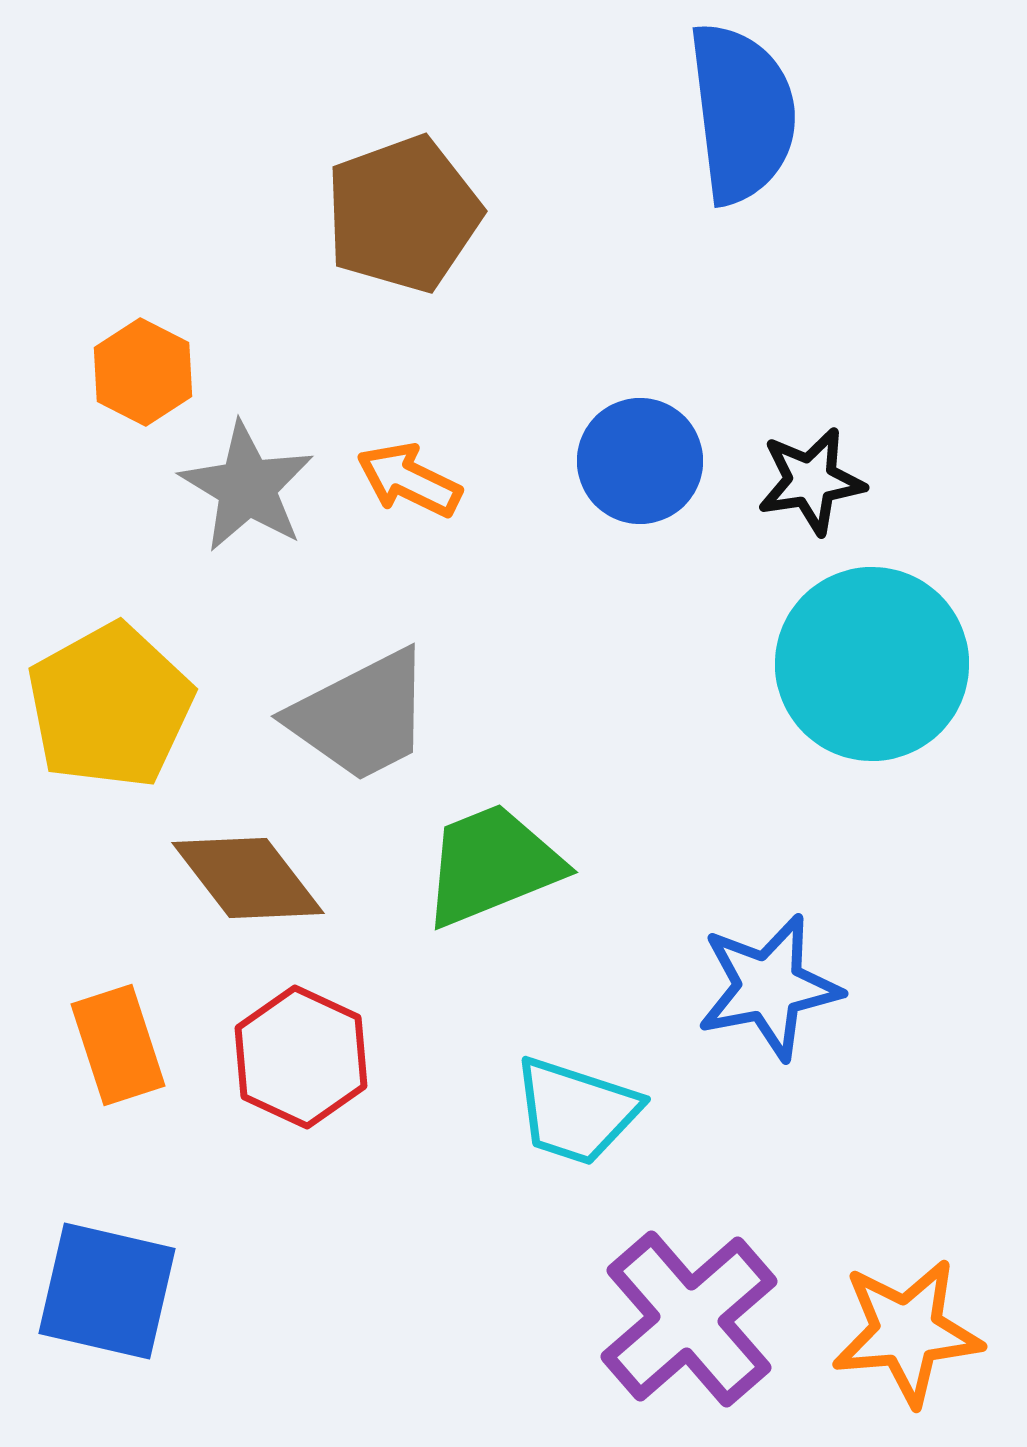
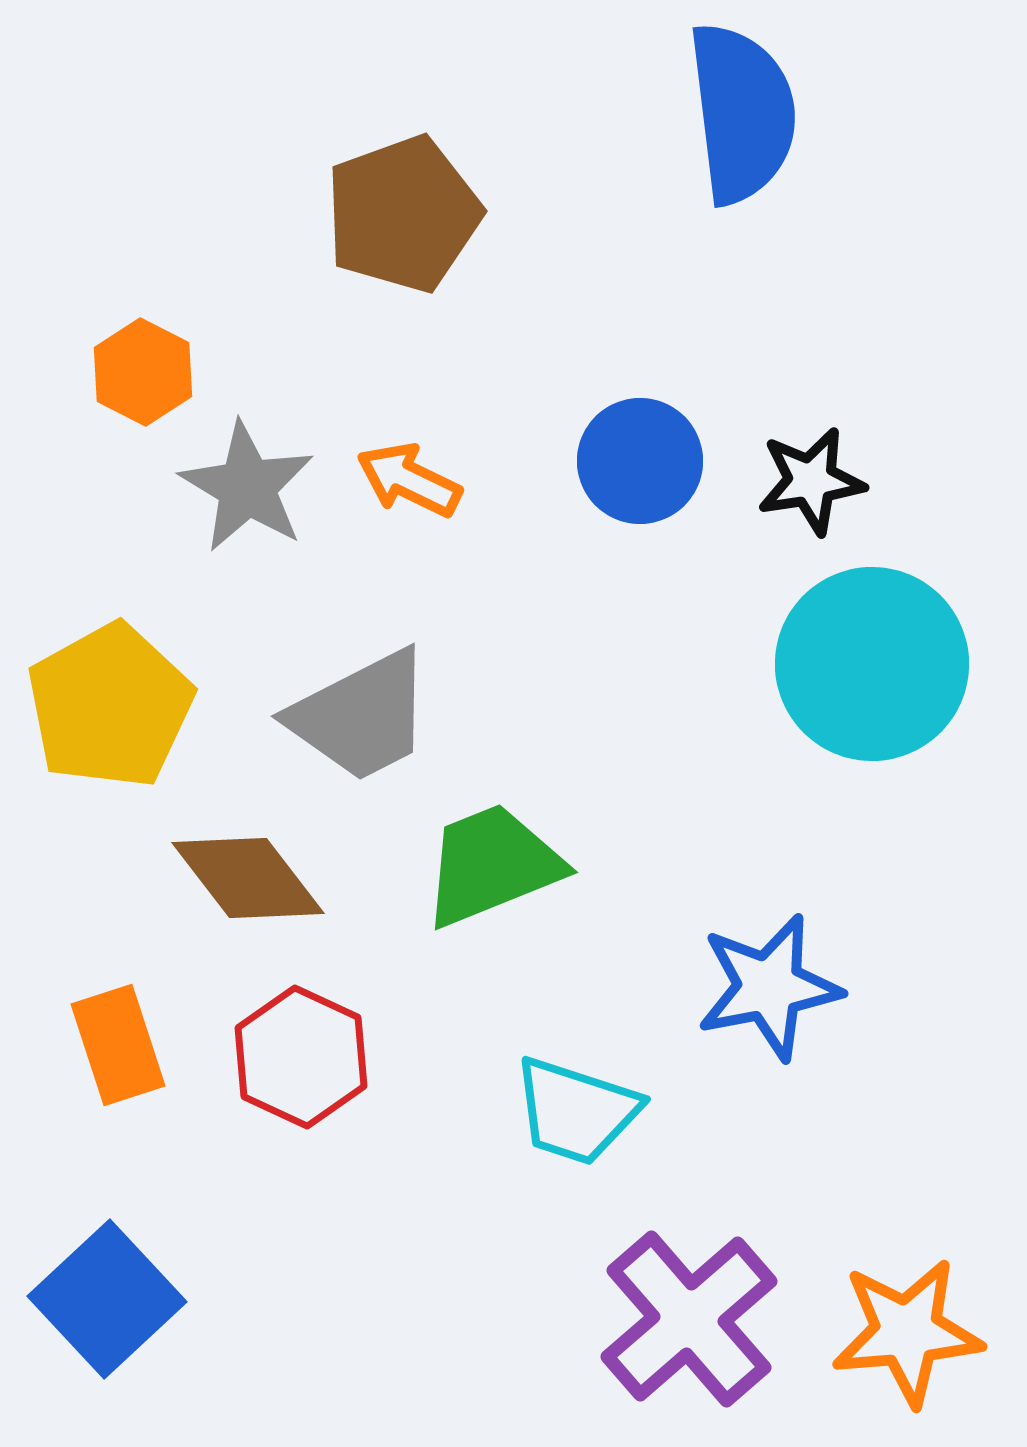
blue square: moved 8 px down; rotated 34 degrees clockwise
